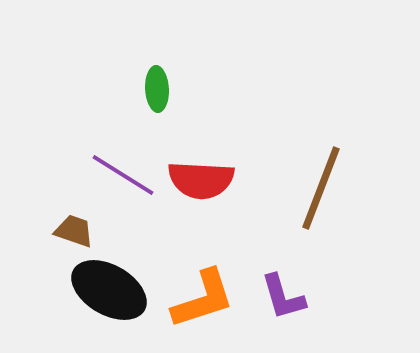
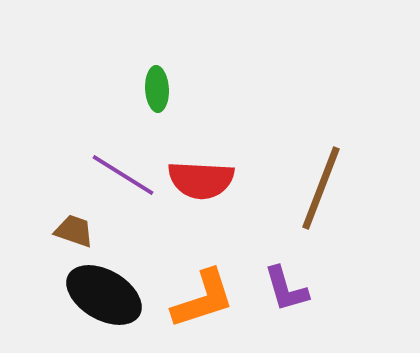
black ellipse: moved 5 px left, 5 px down
purple L-shape: moved 3 px right, 8 px up
